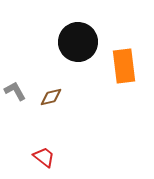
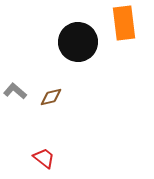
orange rectangle: moved 43 px up
gray L-shape: rotated 20 degrees counterclockwise
red trapezoid: moved 1 px down
